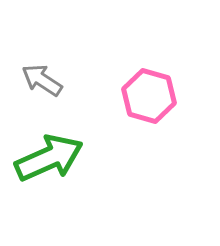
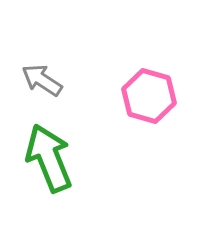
green arrow: rotated 88 degrees counterclockwise
